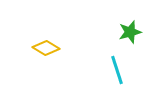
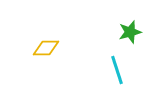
yellow diamond: rotated 32 degrees counterclockwise
